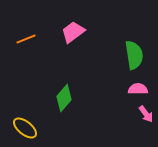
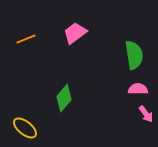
pink trapezoid: moved 2 px right, 1 px down
